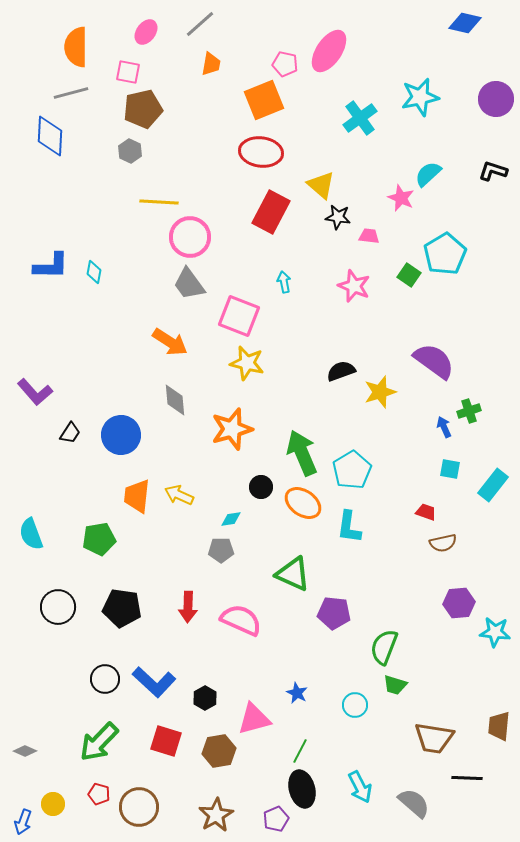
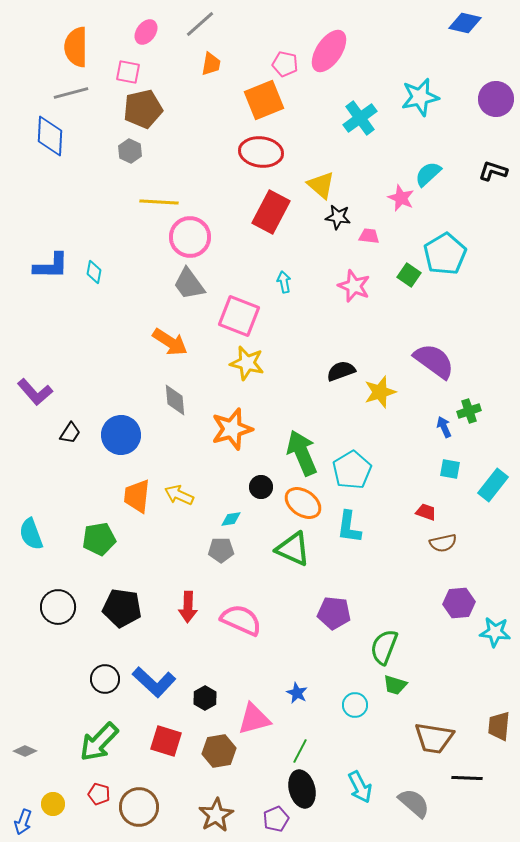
green triangle at (293, 574): moved 25 px up
